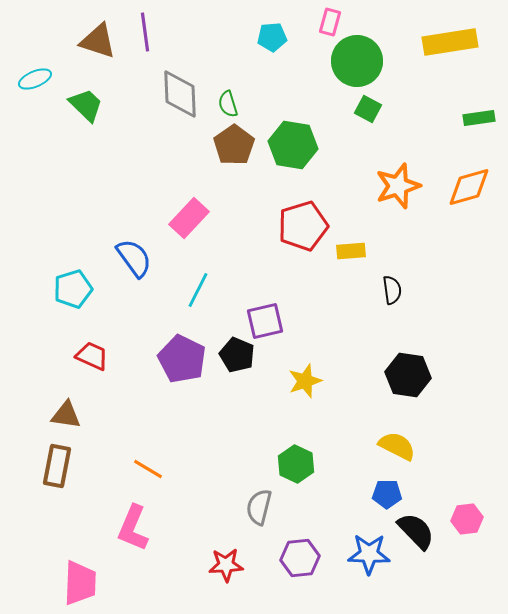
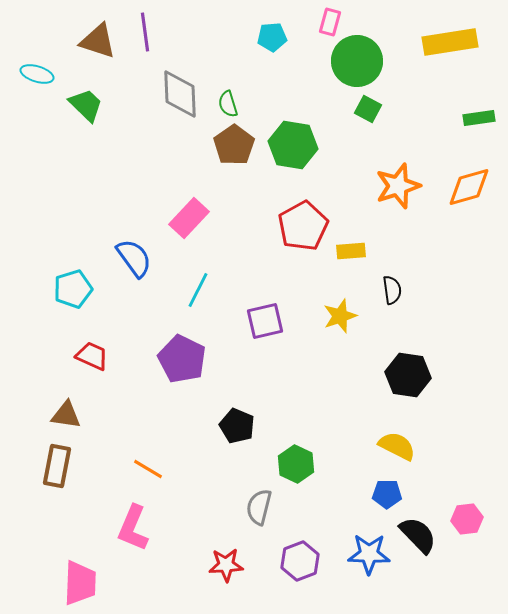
cyan ellipse at (35, 79): moved 2 px right, 5 px up; rotated 40 degrees clockwise
red pentagon at (303, 226): rotated 12 degrees counterclockwise
black pentagon at (237, 355): moved 71 px down
yellow star at (305, 381): moved 35 px right, 65 px up
black semicircle at (416, 531): moved 2 px right, 4 px down
purple hexagon at (300, 558): moved 3 px down; rotated 15 degrees counterclockwise
